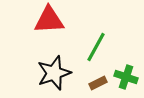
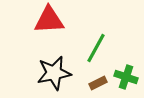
green line: moved 1 px down
black star: rotated 8 degrees clockwise
